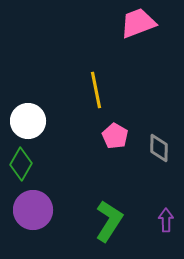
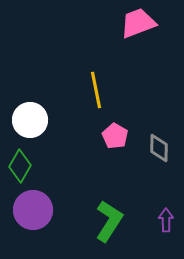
white circle: moved 2 px right, 1 px up
green diamond: moved 1 px left, 2 px down
